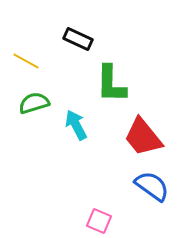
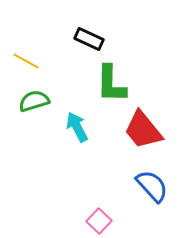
black rectangle: moved 11 px right
green semicircle: moved 2 px up
cyan arrow: moved 1 px right, 2 px down
red trapezoid: moved 7 px up
blue semicircle: rotated 12 degrees clockwise
pink square: rotated 20 degrees clockwise
